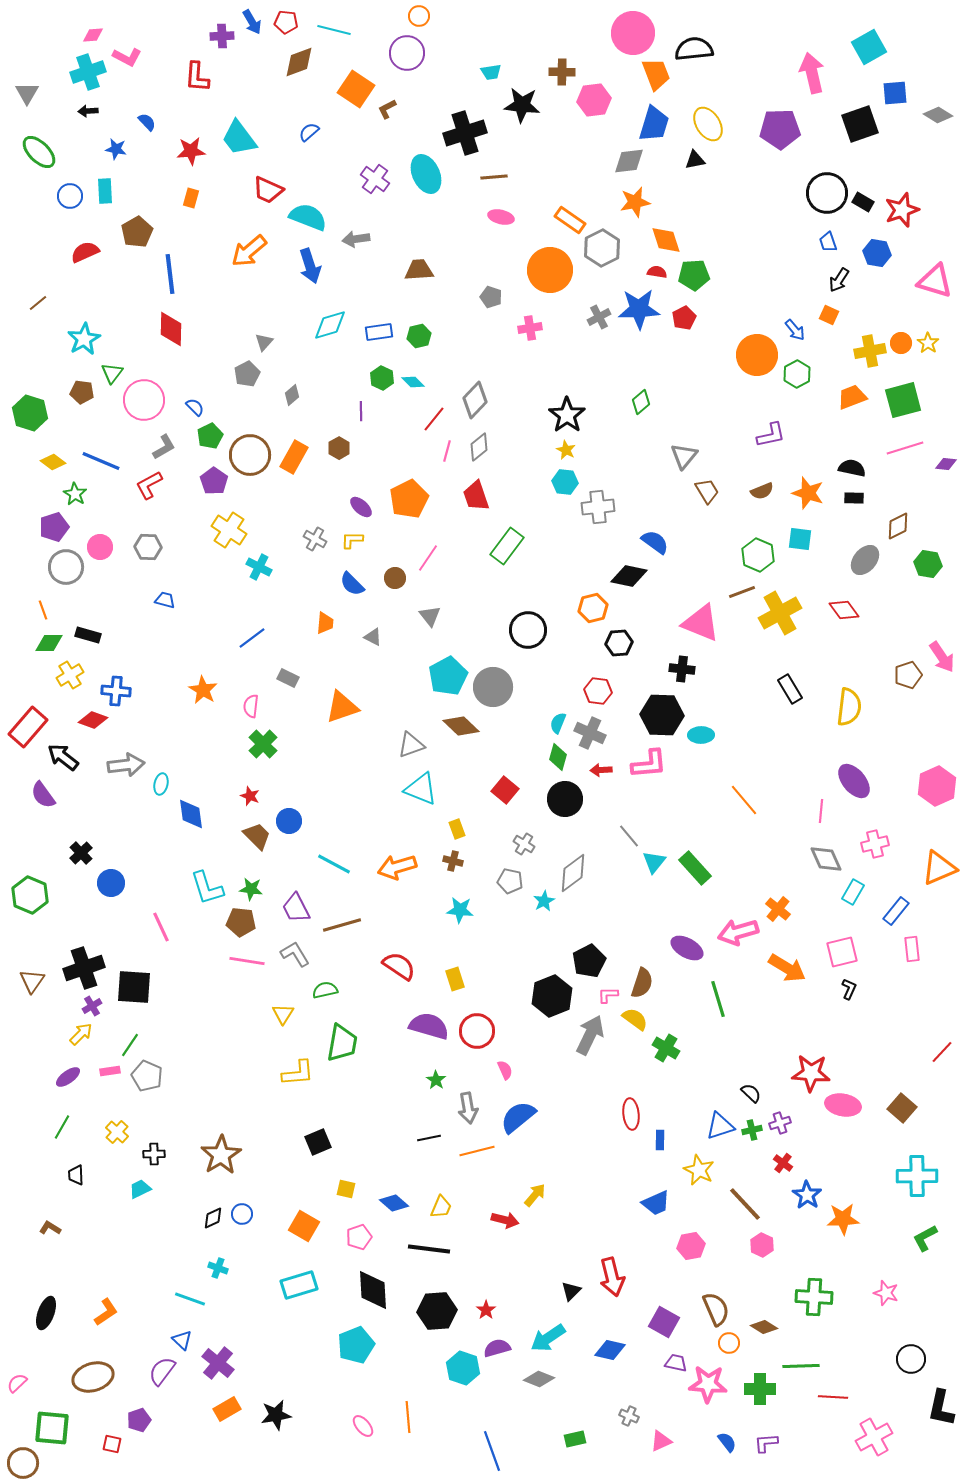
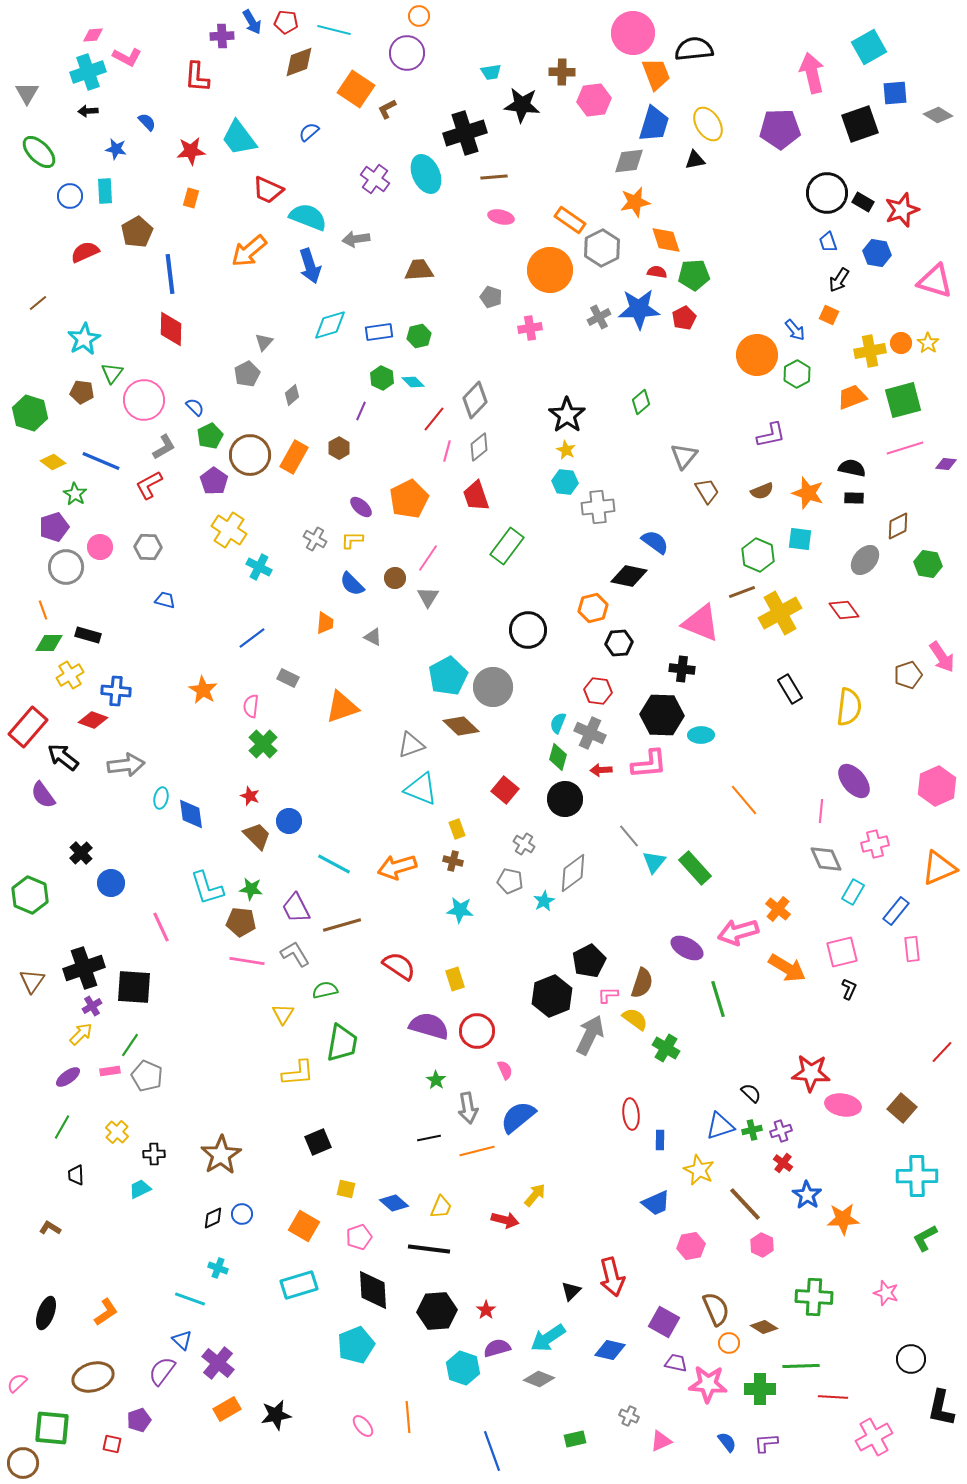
purple line at (361, 411): rotated 24 degrees clockwise
gray triangle at (430, 616): moved 2 px left, 19 px up; rotated 10 degrees clockwise
cyan ellipse at (161, 784): moved 14 px down
purple cross at (780, 1123): moved 1 px right, 8 px down
